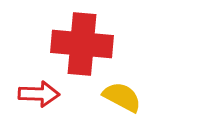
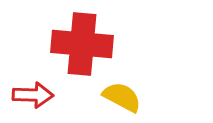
red arrow: moved 6 px left, 1 px down
